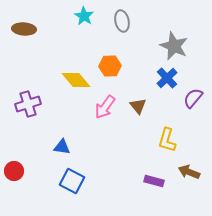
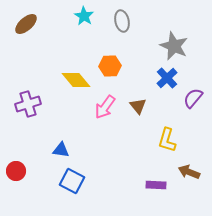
brown ellipse: moved 2 px right, 5 px up; rotated 45 degrees counterclockwise
blue triangle: moved 1 px left, 3 px down
red circle: moved 2 px right
purple rectangle: moved 2 px right, 4 px down; rotated 12 degrees counterclockwise
